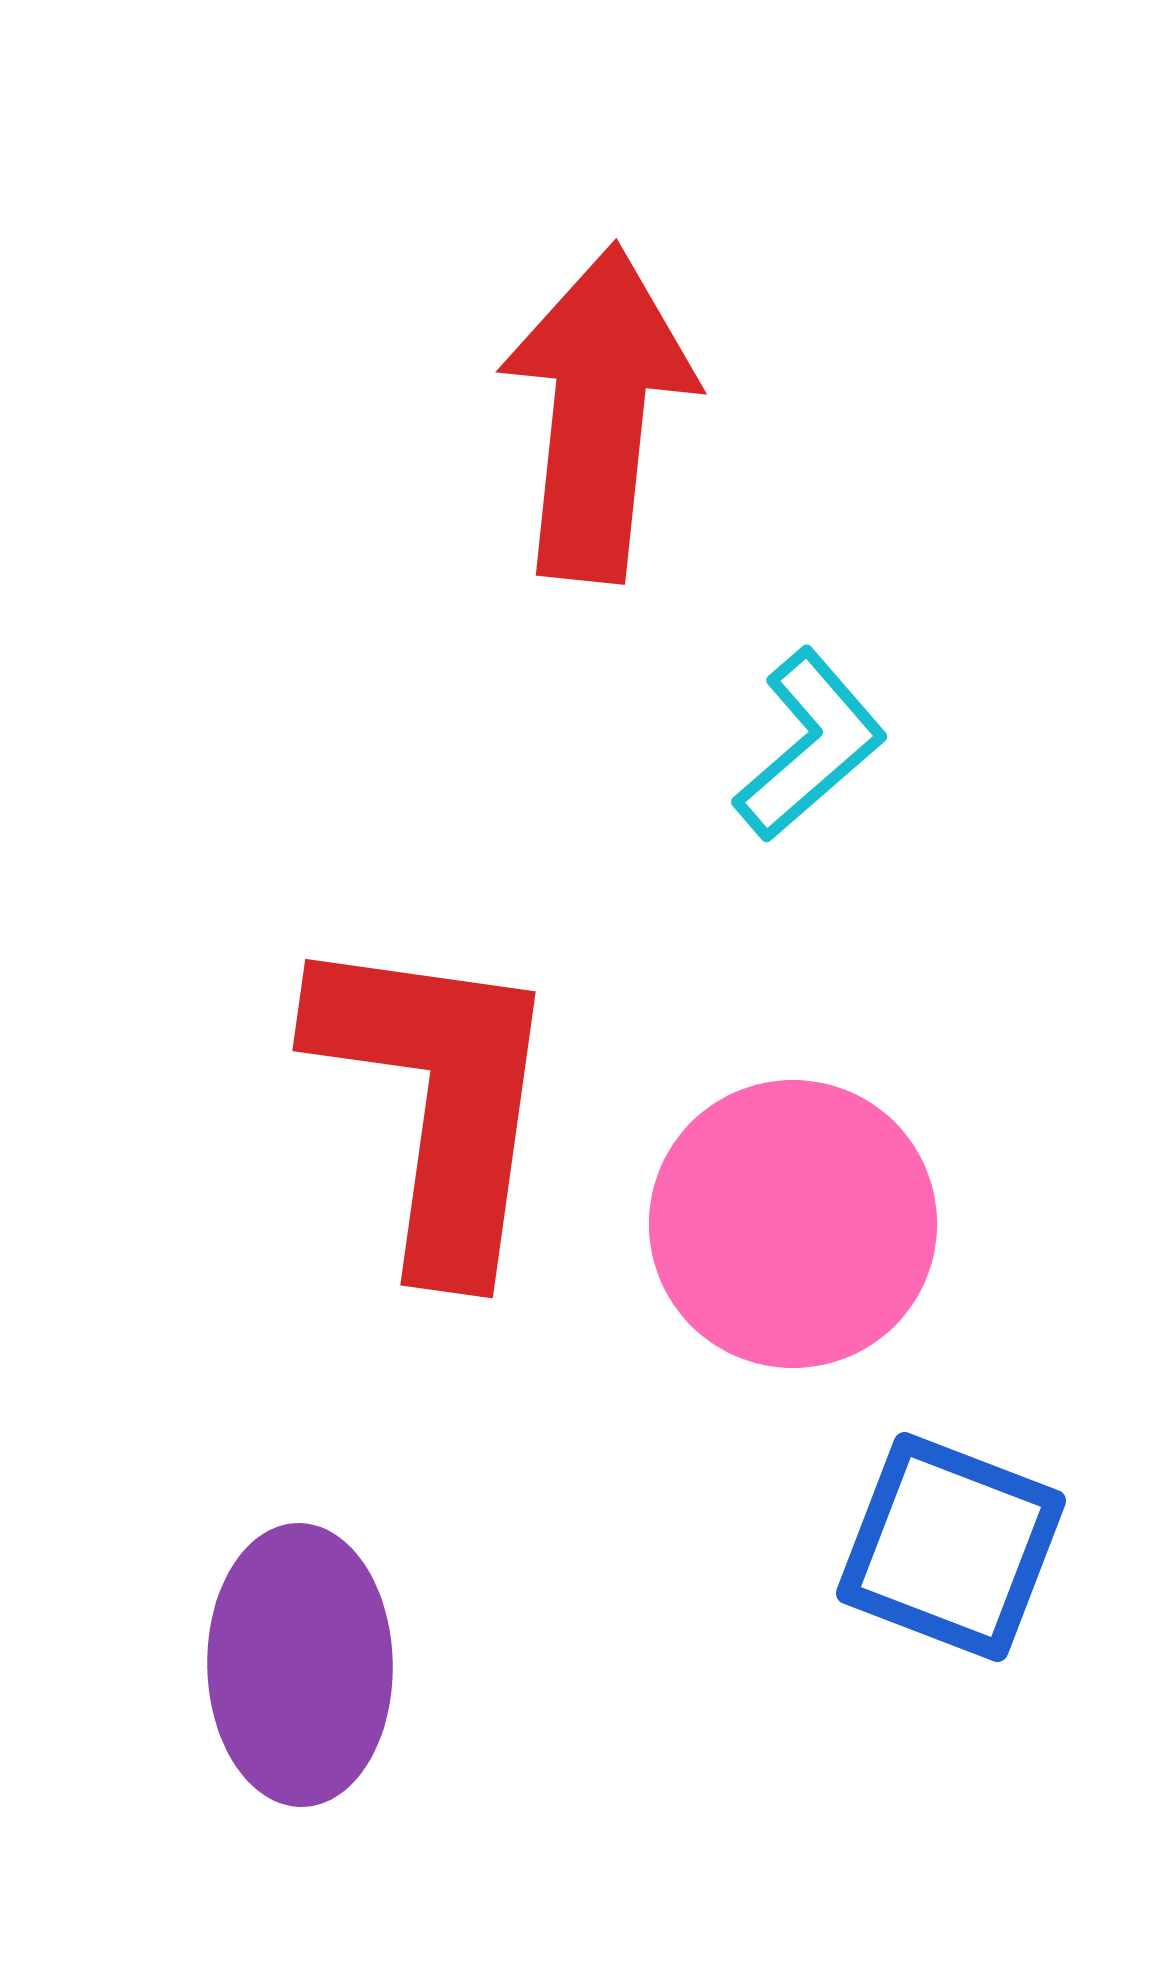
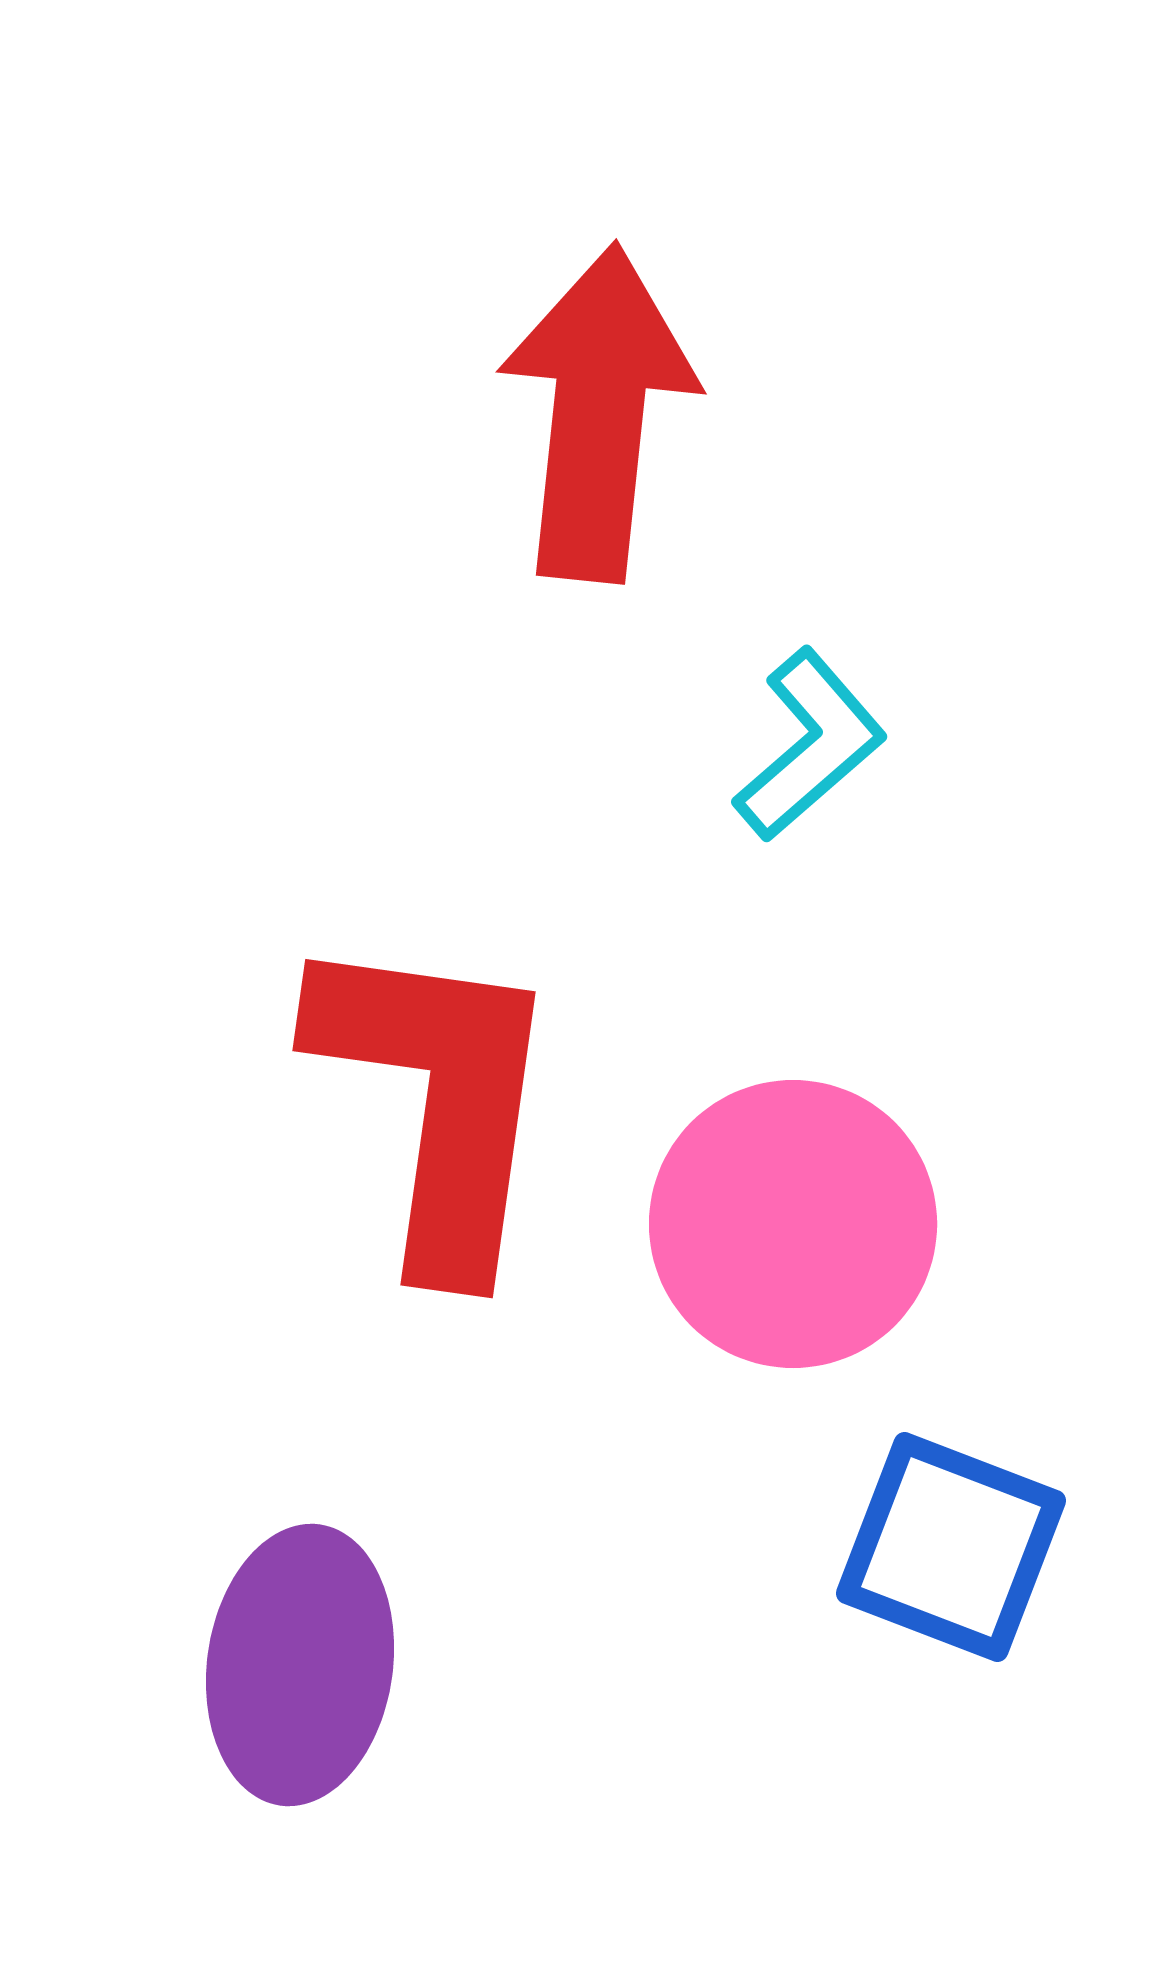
purple ellipse: rotated 9 degrees clockwise
